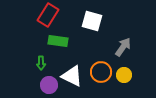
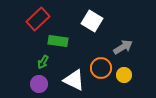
red rectangle: moved 10 px left, 4 px down; rotated 15 degrees clockwise
white square: rotated 15 degrees clockwise
gray arrow: rotated 24 degrees clockwise
green arrow: moved 2 px right, 1 px up; rotated 32 degrees clockwise
orange circle: moved 4 px up
white triangle: moved 2 px right, 4 px down
purple circle: moved 10 px left, 1 px up
